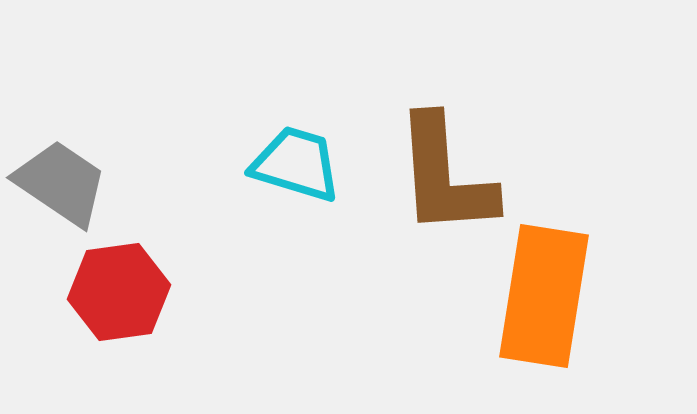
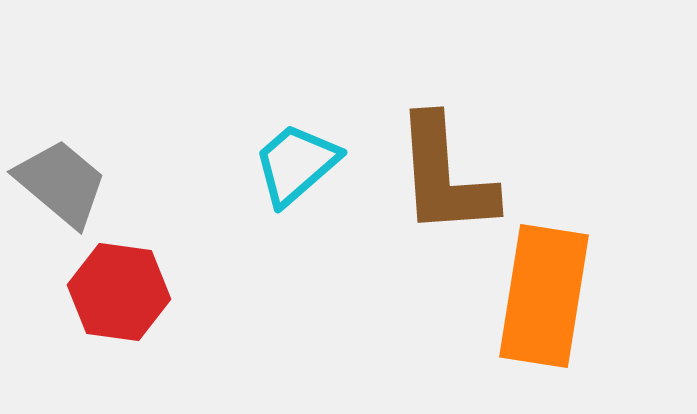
cyan trapezoid: rotated 58 degrees counterclockwise
gray trapezoid: rotated 6 degrees clockwise
red hexagon: rotated 16 degrees clockwise
